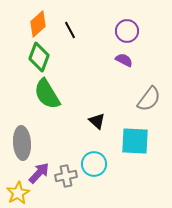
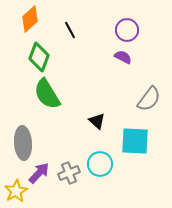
orange diamond: moved 8 px left, 5 px up
purple circle: moved 1 px up
purple semicircle: moved 1 px left, 3 px up
gray ellipse: moved 1 px right
cyan circle: moved 6 px right
gray cross: moved 3 px right, 3 px up; rotated 10 degrees counterclockwise
yellow star: moved 2 px left, 2 px up
